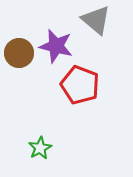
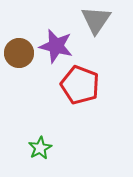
gray triangle: rotated 24 degrees clockwise
